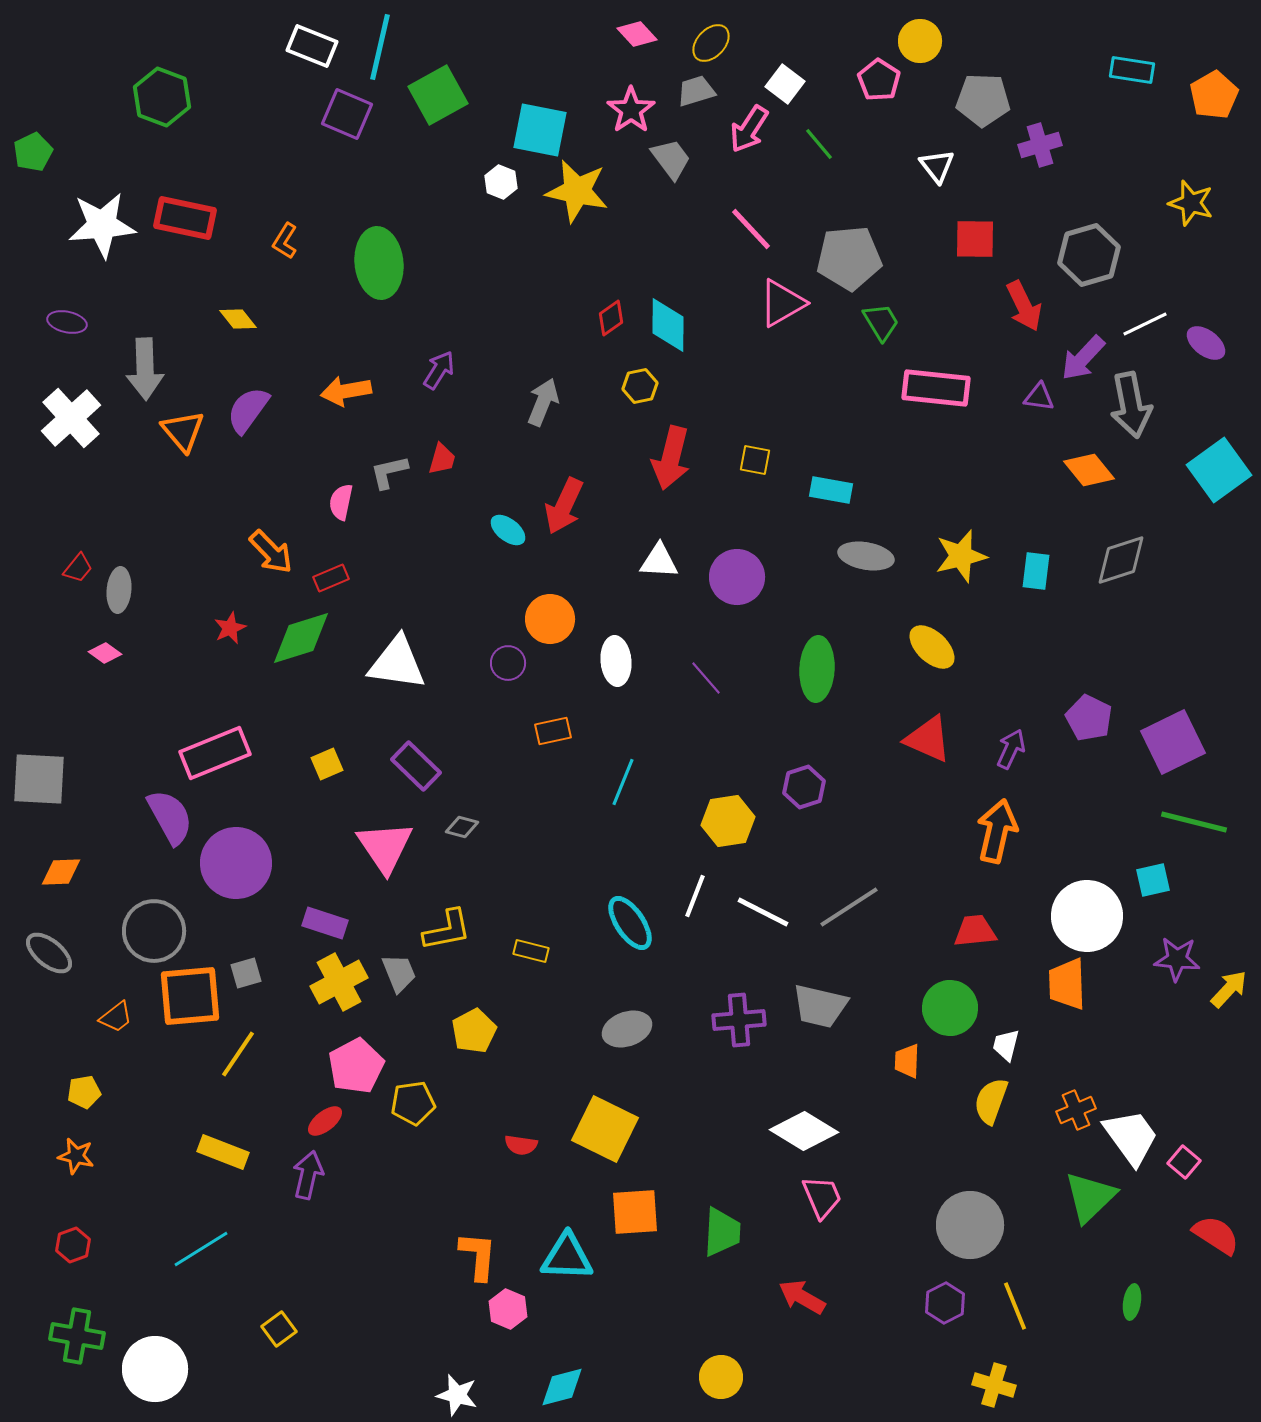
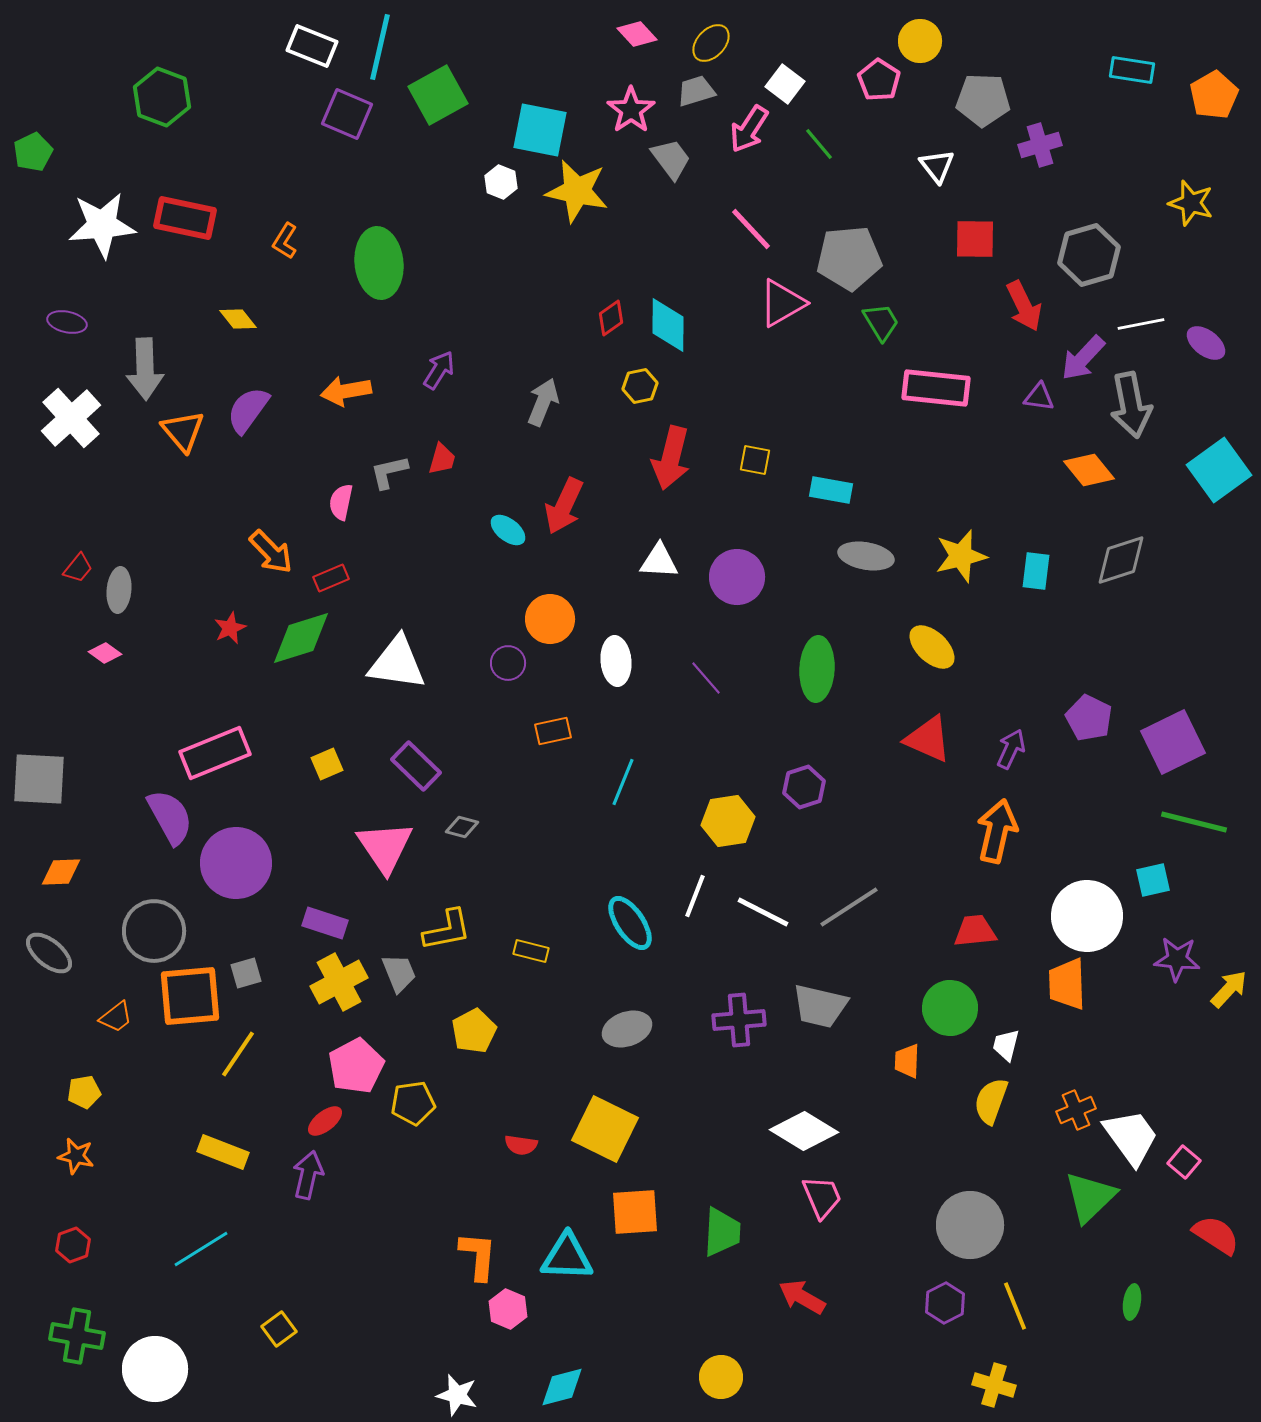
white line at (1145, 324): moved 4 px left; rotated 15 degrees clockwise
